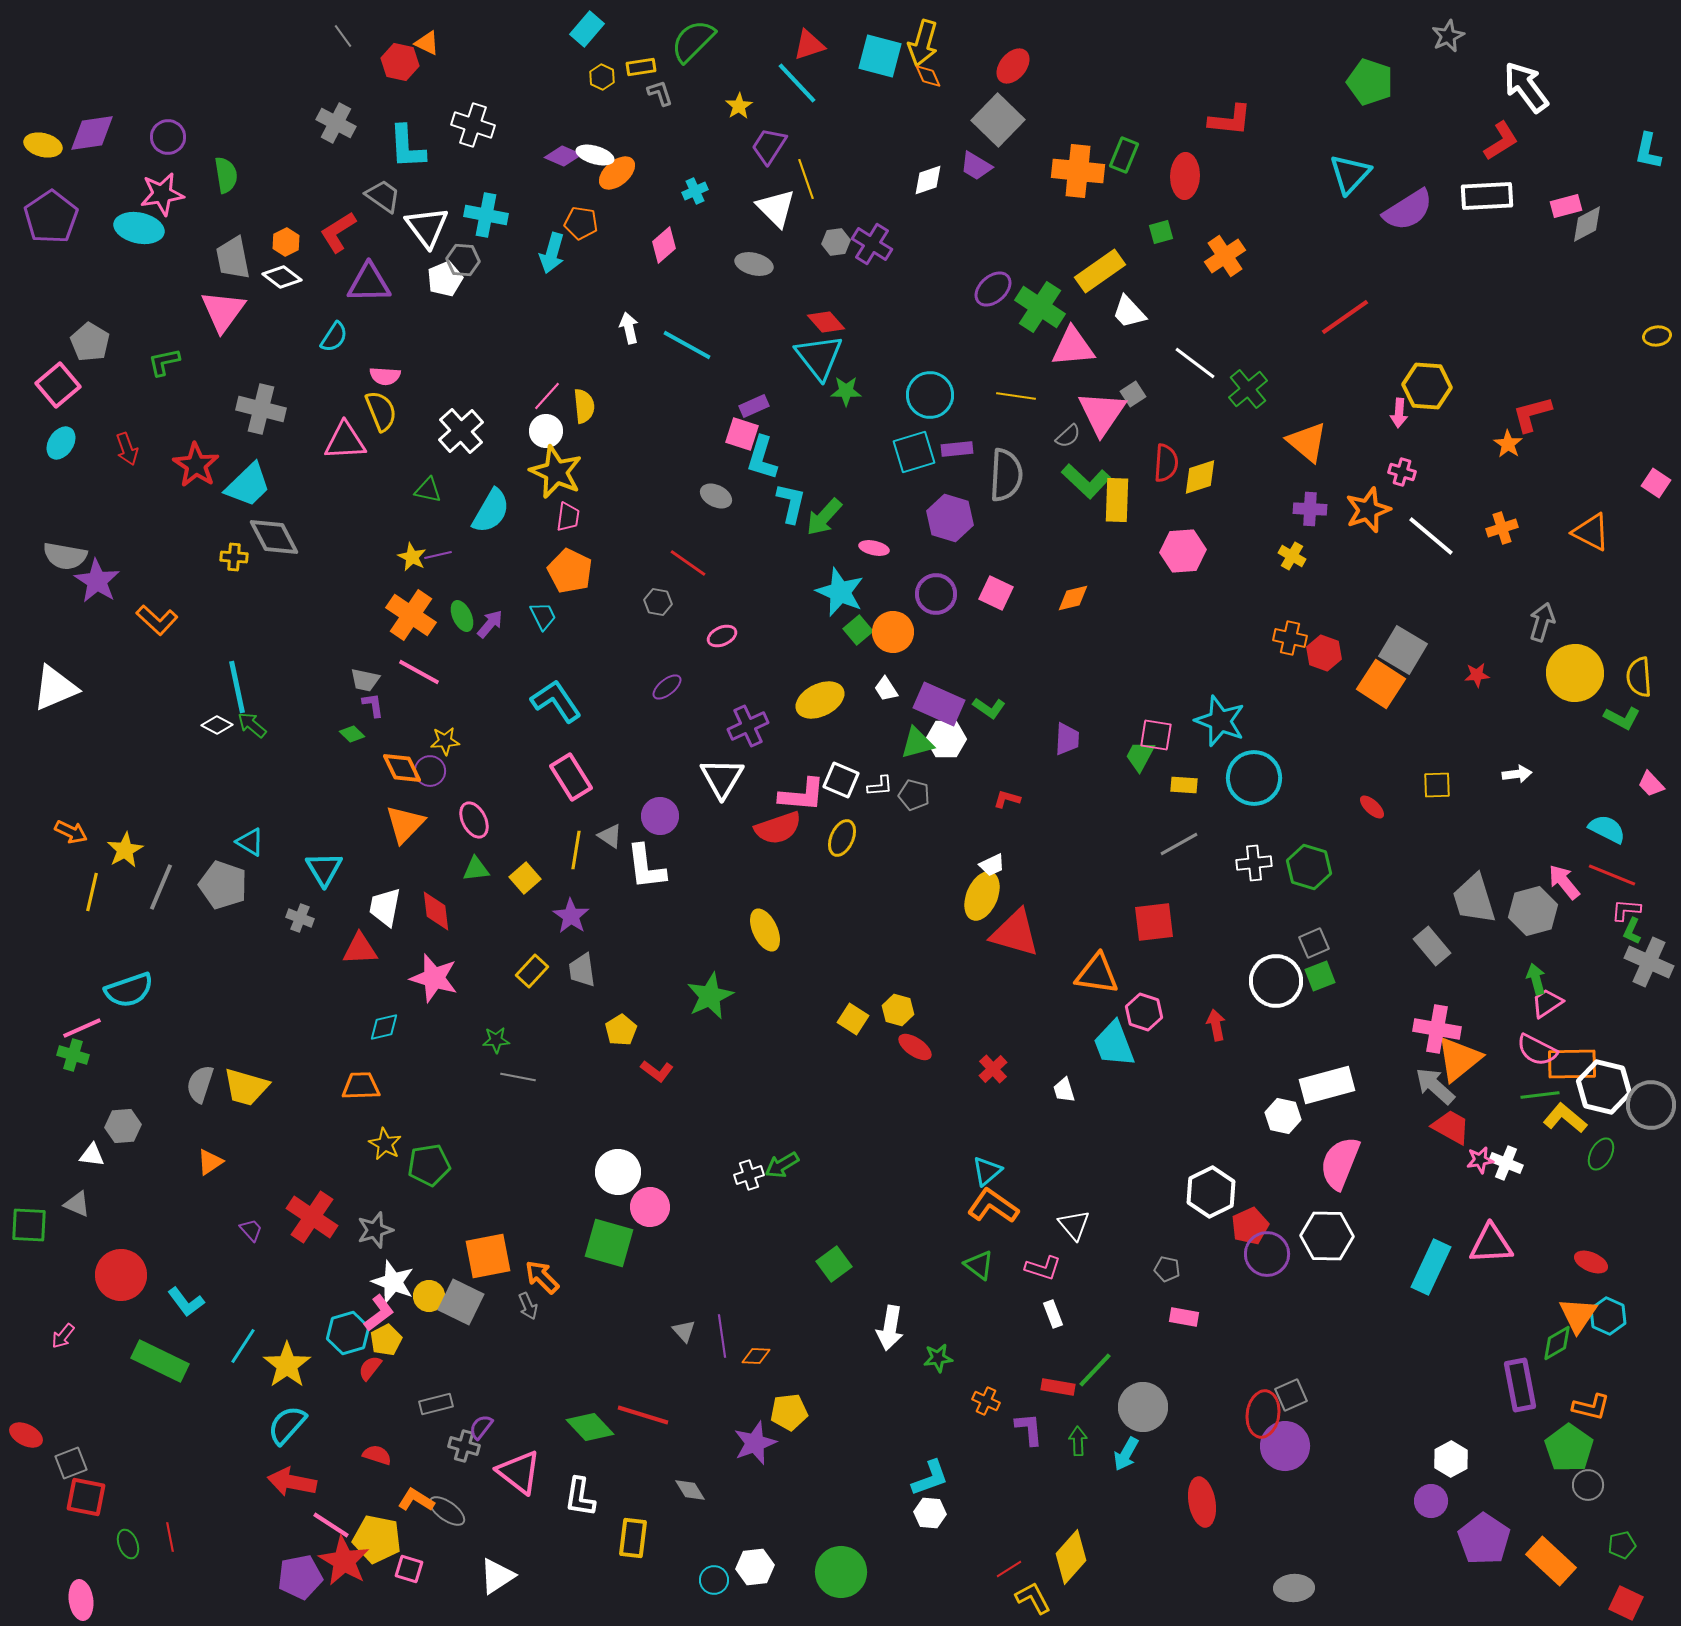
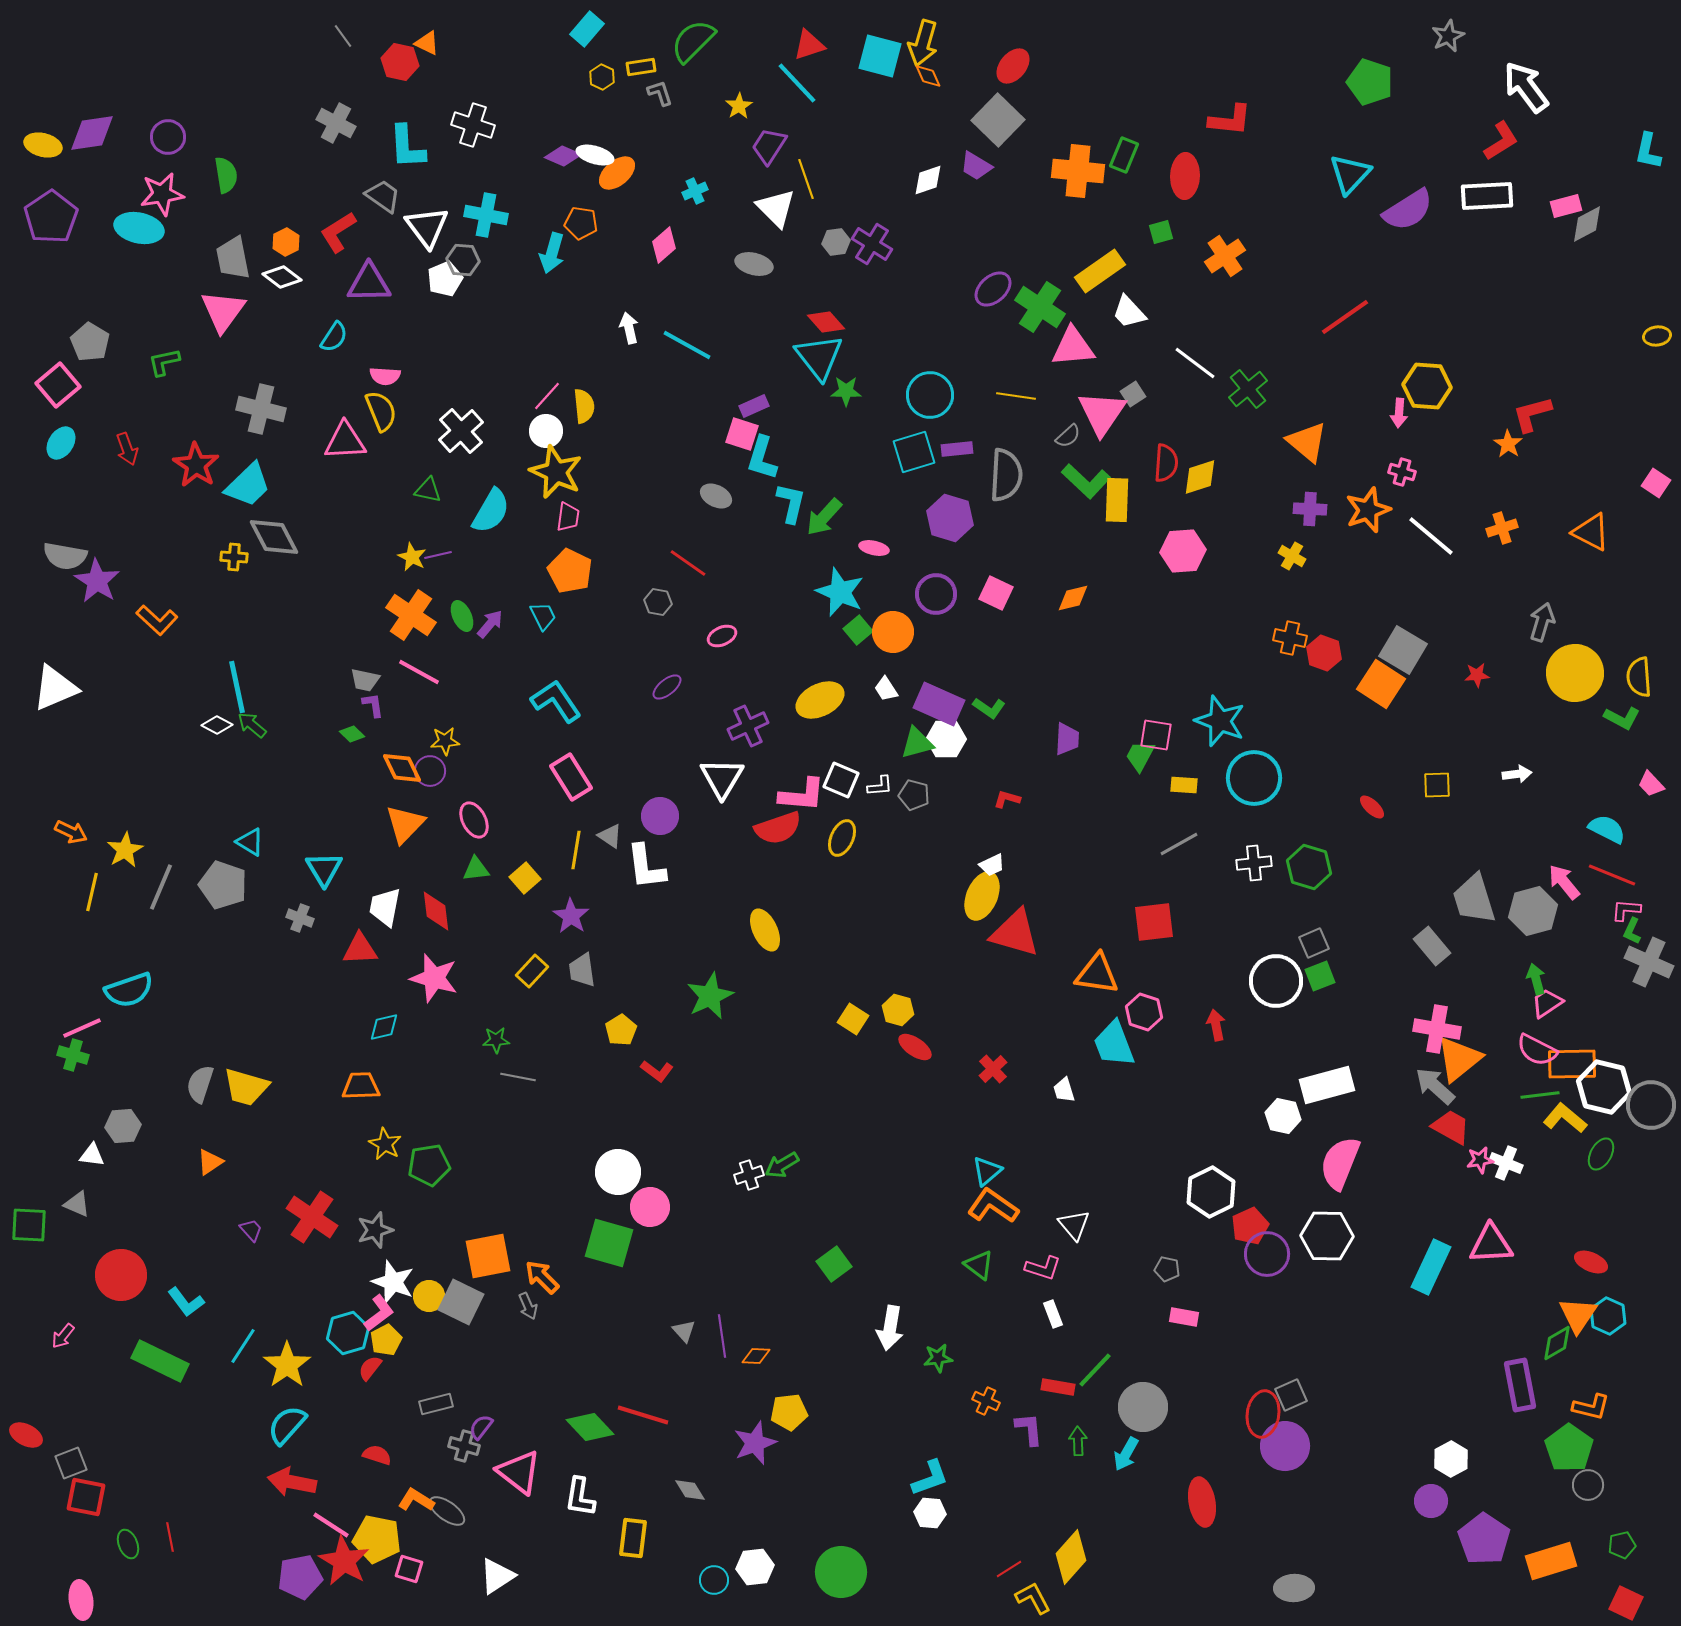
orange rectangle at (1551, 1561): rotated 60 degrees counterclockwise
